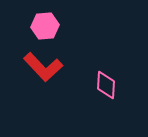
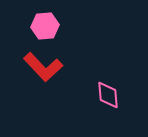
pink diamond: moved 2 px right, 10 px down; rotated 8 degrees counterclockwise
